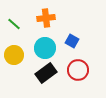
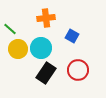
green line: moved 4 px left, 5 px down
blue square: moved 5 px up
cyan circle: moved 4 px left
yellow circle: moved 4 px right, 6 px up
black rectangle: rotated 20 degrees counterclockwise
